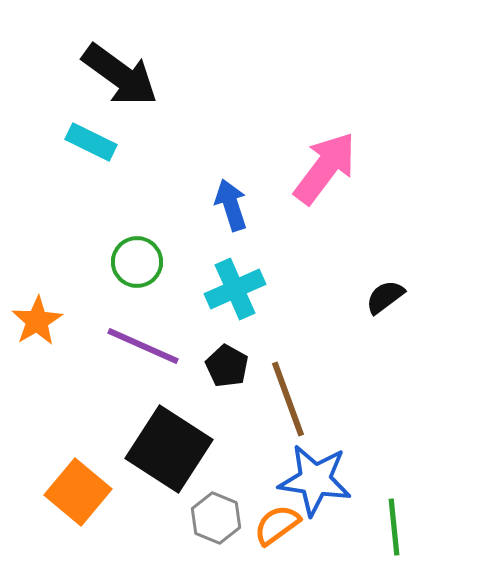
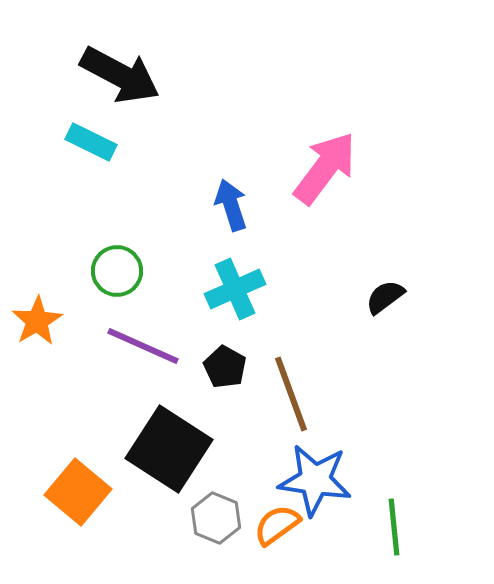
black arrow: rotated 8 degrees counterclockwise
green circle: moved 20 px left, 9 px down
black pentagon: moved 2 px left, 1 px down
brown line: moved 3 px right, 5 px up
